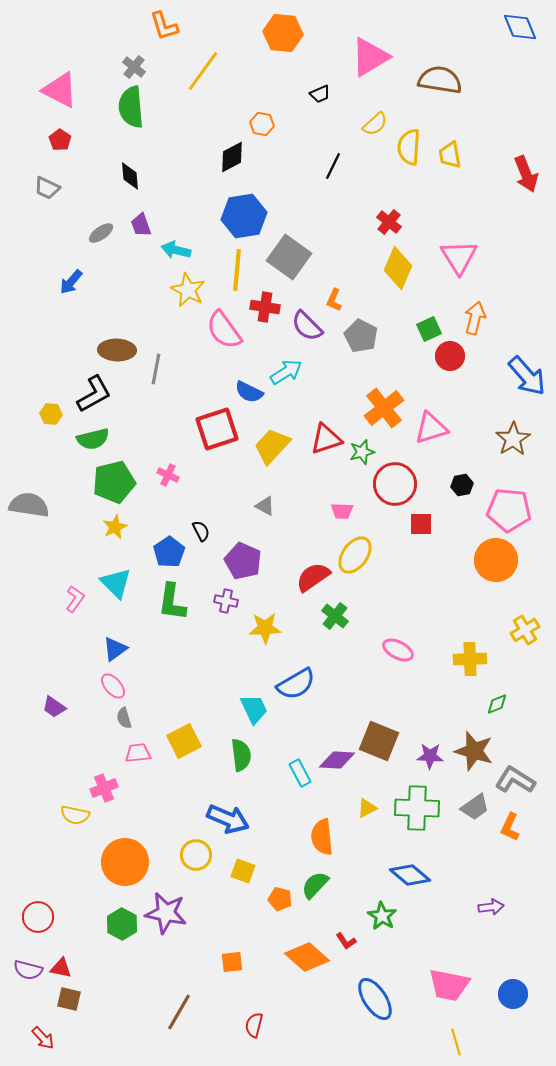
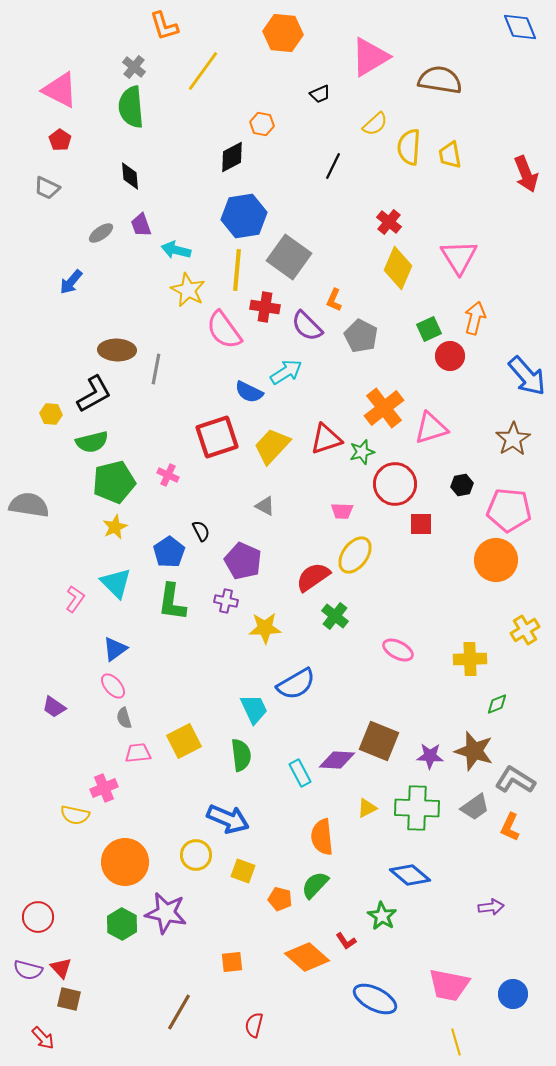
red square at (217, 429): moved 8 px down
green semicircle at (93, 439): moved 1 px left, 3 px down
red triangle at (61, 968): rotated 35 degrees clockwise
blue ellipse at (375, 999): rotated 30 degrees counterclockwise
